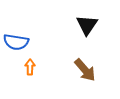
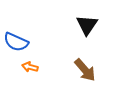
blue semicircle: rotated 15 degrees clockwise
orange arrow: rotated 77 degrees counterclockwise
